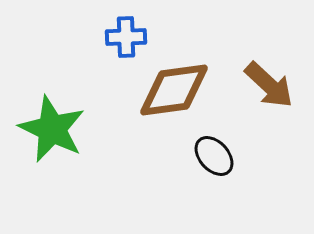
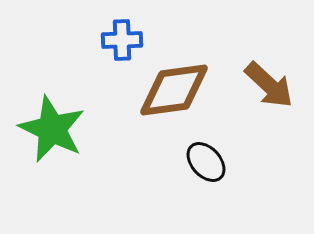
blue cross: moved 4 px left, 3 px down
black ellipse: moved 8 px left, 6 px down
